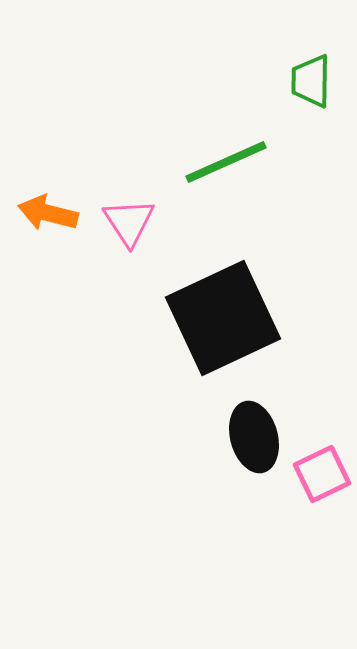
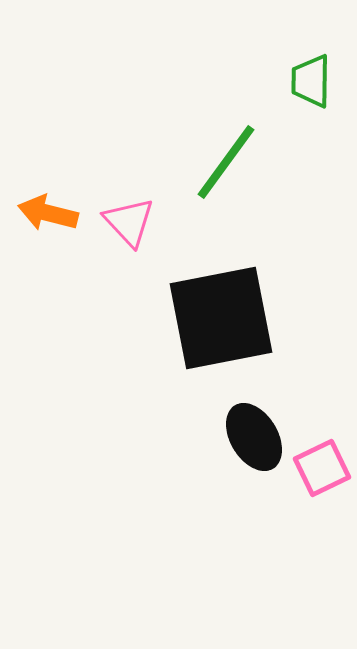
green line: rotated 30 degrees counterclockwise
pink triangle: rotated 10 degrees counterclockwise
black square: moved 2 px left; rotated 14 degrees clockwise
black ellipse: rotated 16 degrees counterclockwise
pink square: moved 6 px up
